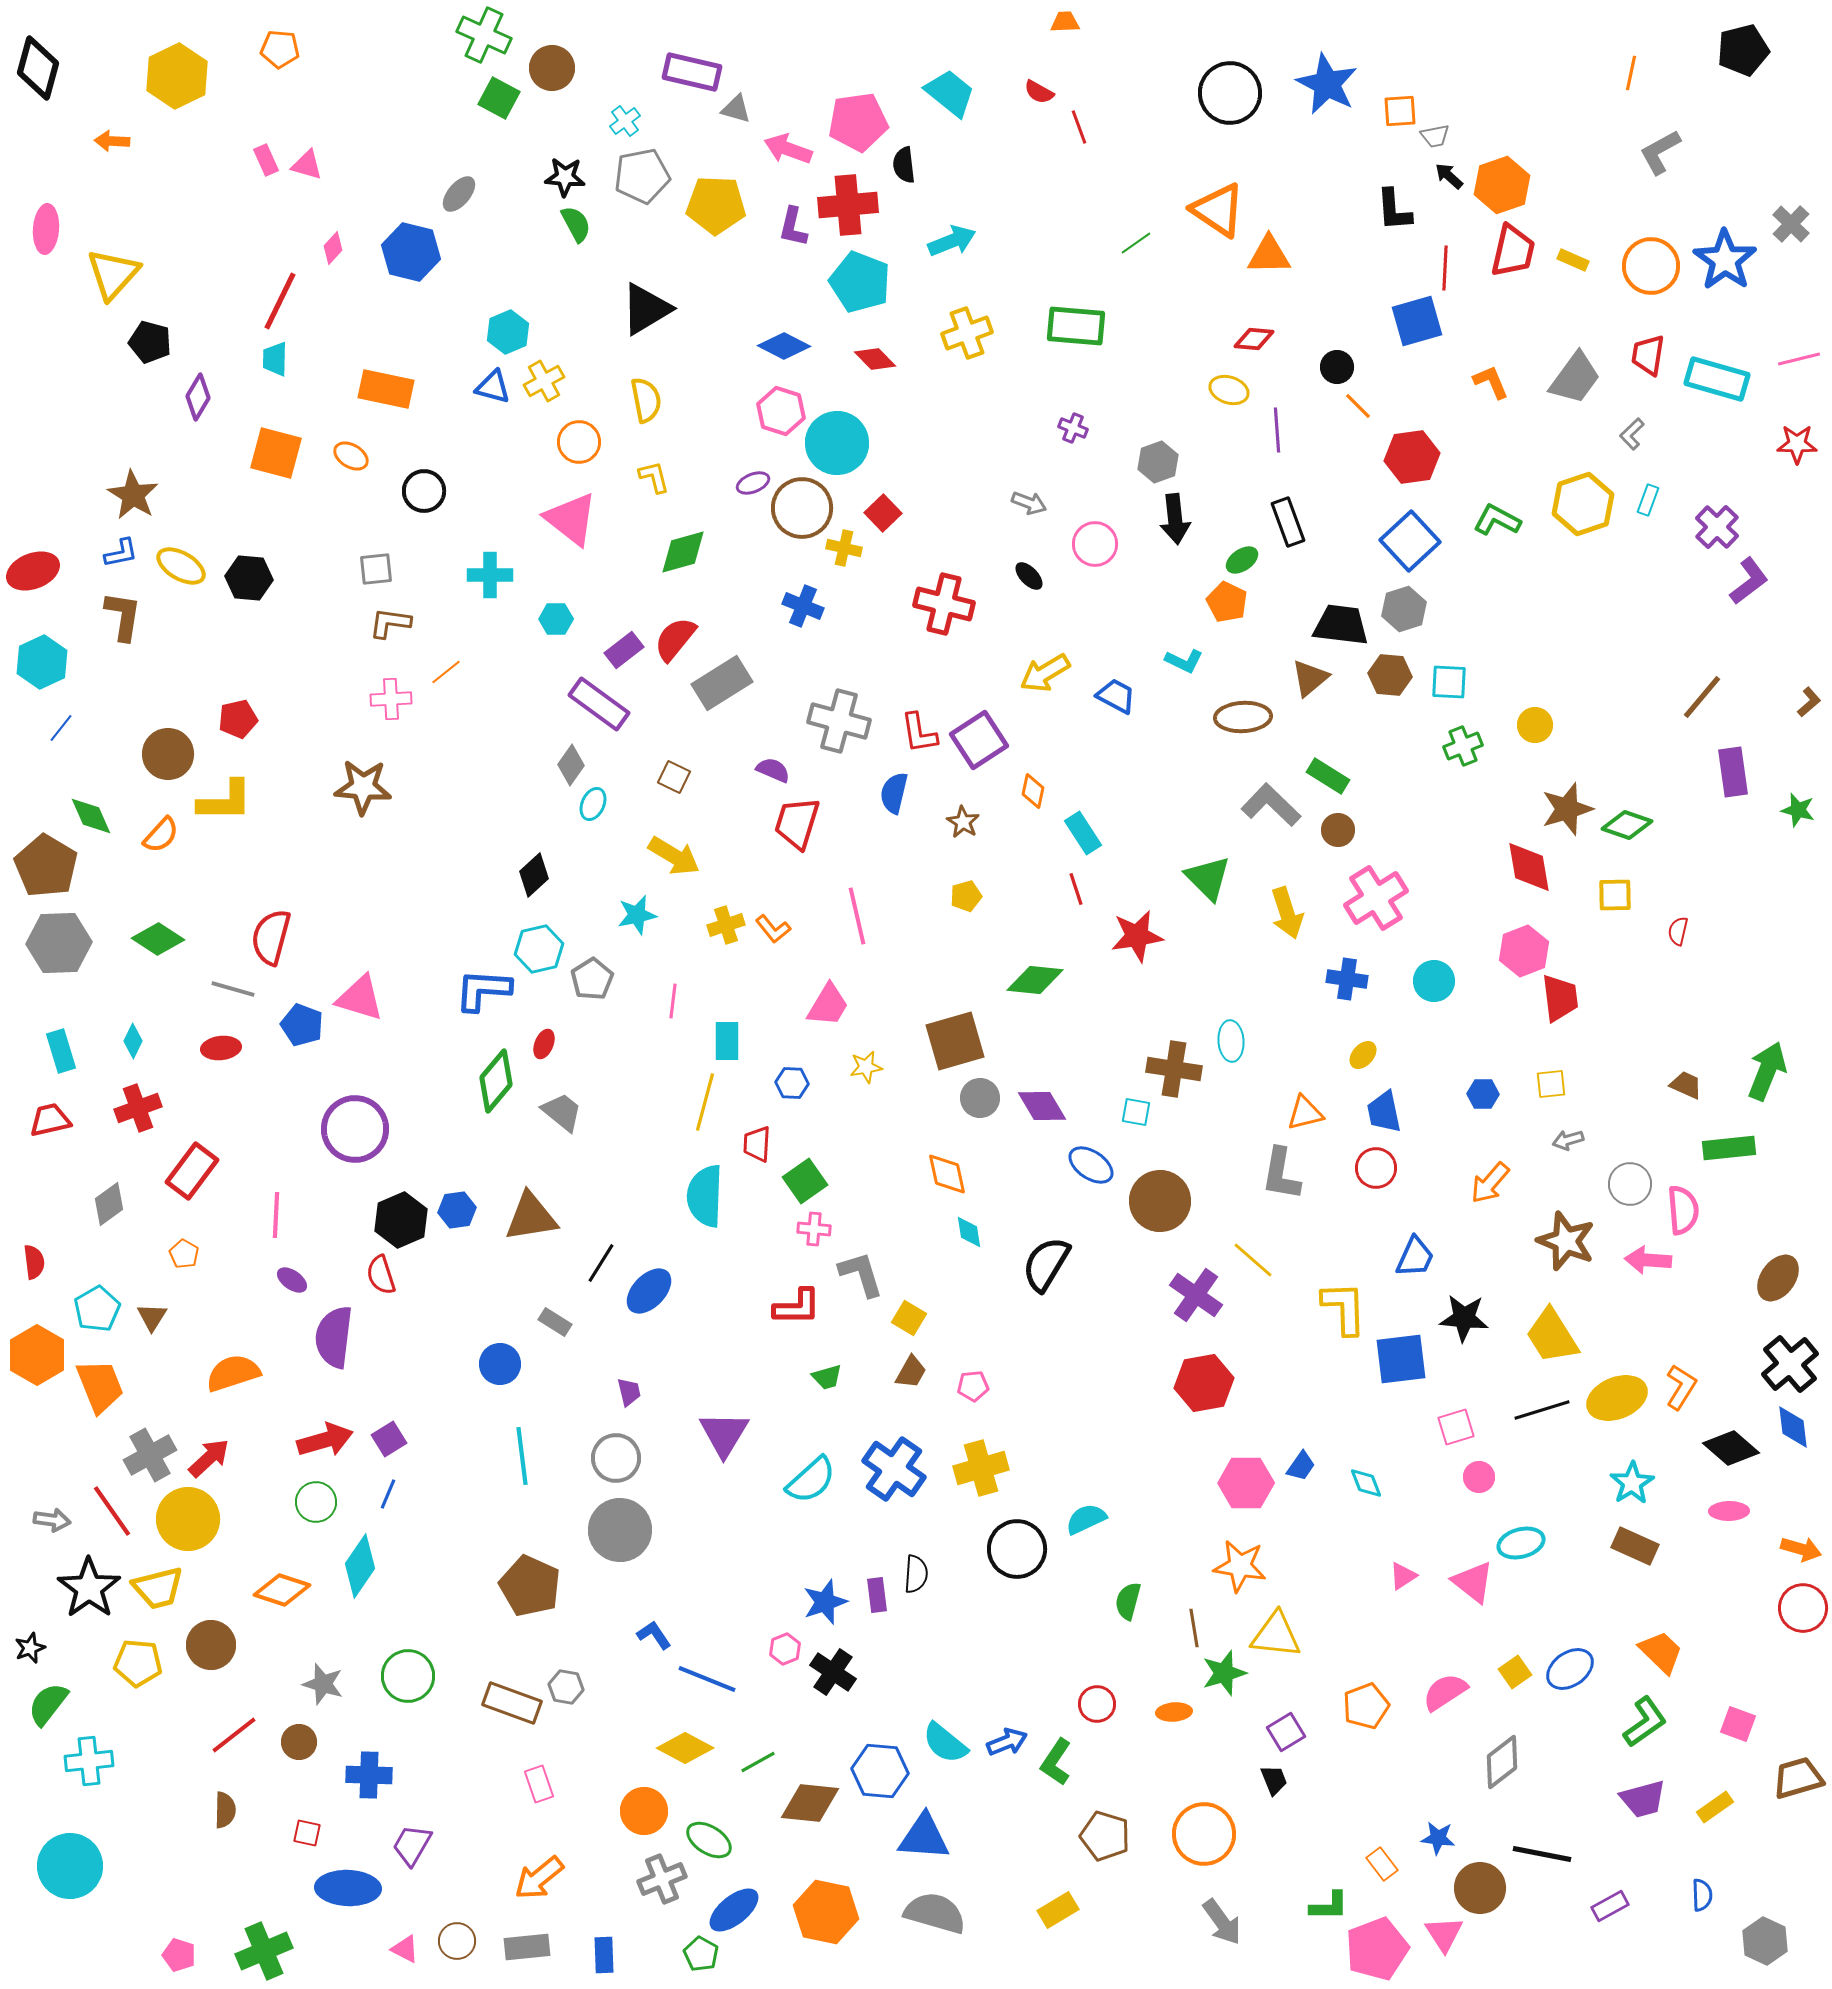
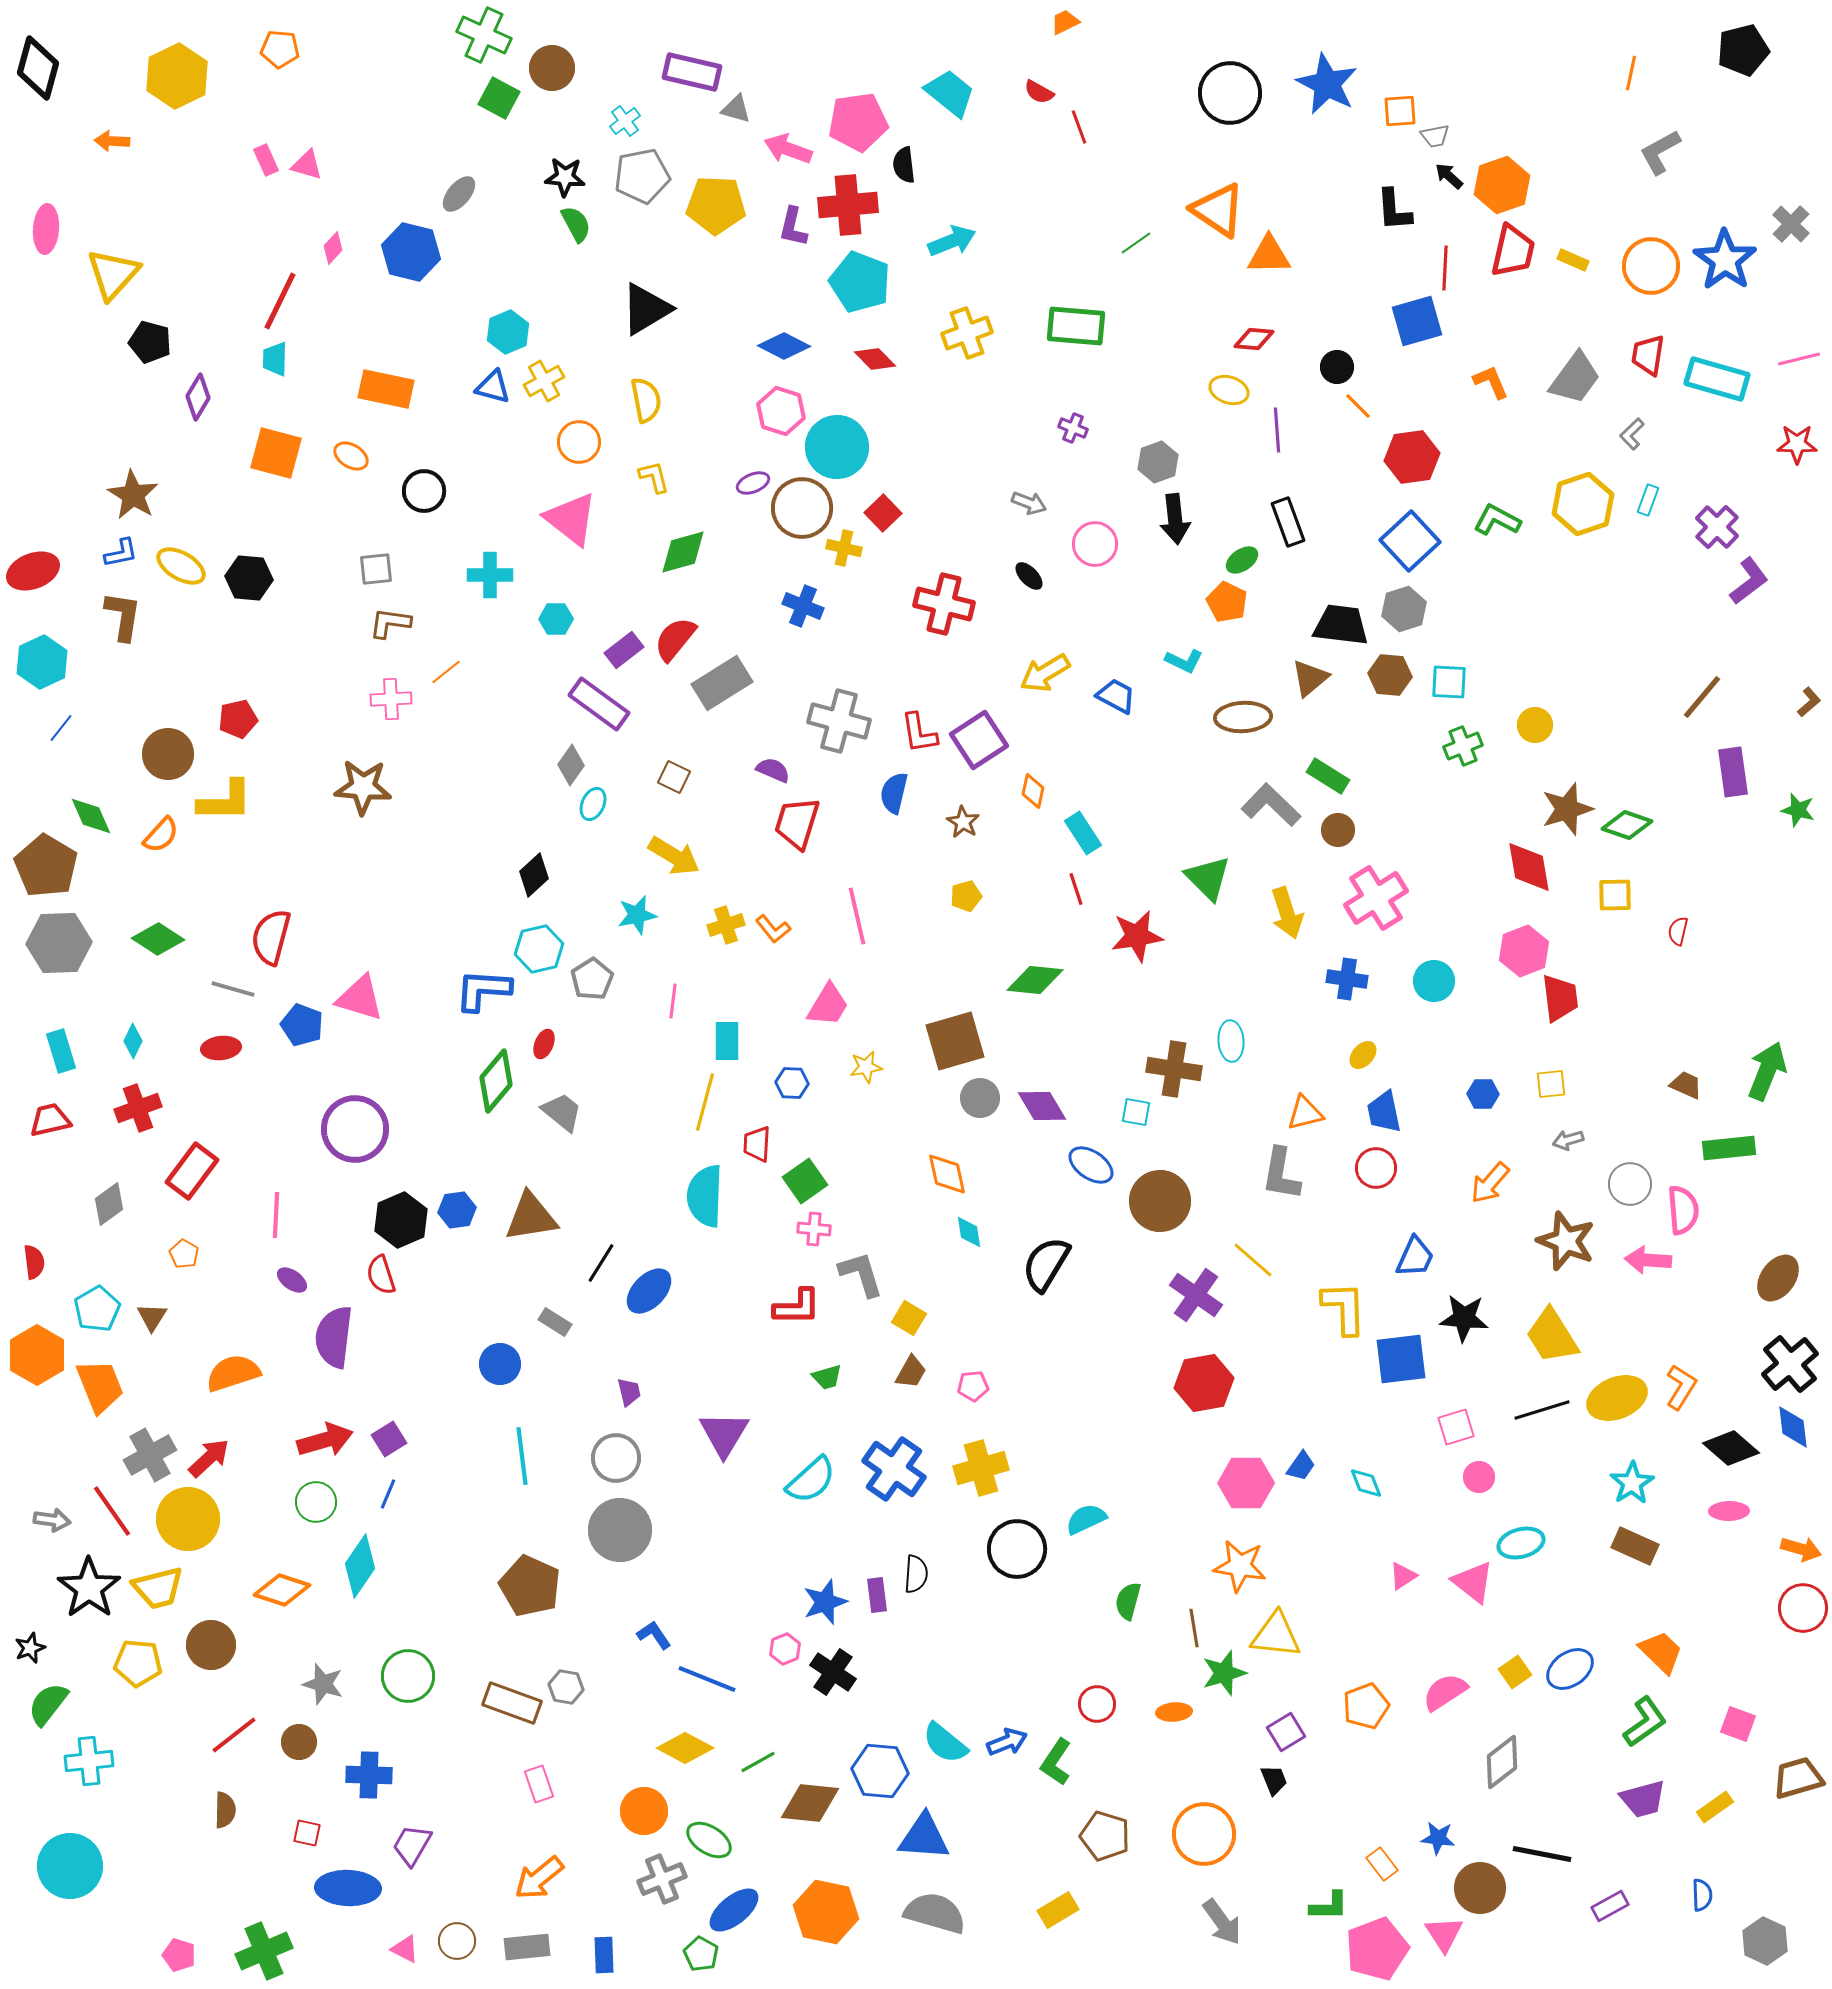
orange trapezoid at (1065, 22): rotated 24 degrees counterclockwise
cyan circle at (837, 443): moved 4 px down
